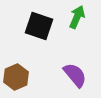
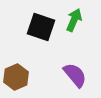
green arrow: moved 3 px left, 3 px down
black square: moved 2 px right, 1 px down
